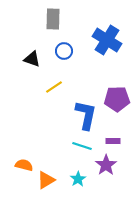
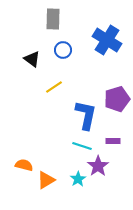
blue circle: moved 1 px left, 1 px up
black triangle: rotated 18 degrees clockwise
purple pentagon: rotated 15 degrees counterclockwise
purple star: moved 8 px left, 1 px down
